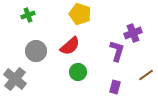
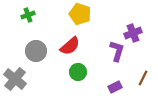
brown line: moved 3 px left, 3 px down; rotated 28 degrees counterclockwise
purple rectangle: rotated 48 degrees clockwise
